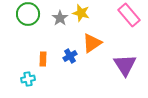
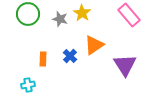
yellow star: moved 1 px right; rotated 18 degrees clockwise
gray star: moved 1 px down; rotated 21 degrees counterclockwise
orange triangle: moved 2 px right, 2 px down
blue cross: rotated 16 degrees counterclockwise
cyan cross: moved 6 px down
